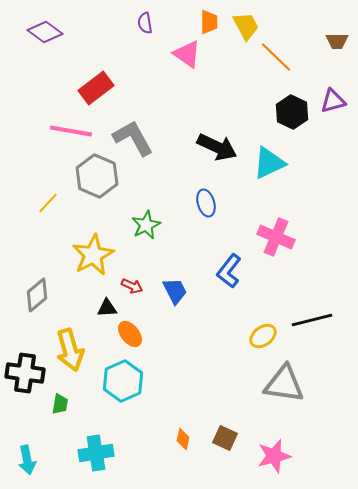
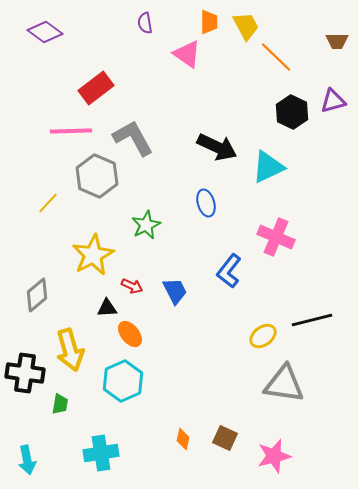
pink line: rotated 12 degrees counterclockwise
cyan triangle: moved 1 px left, 4 px down
cyan cross: moved 5 px right
